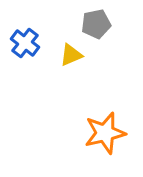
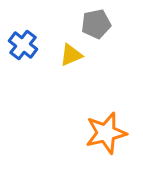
blue cross: moved 2 px left, 2 px down
orange star: moved 1 px right
